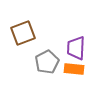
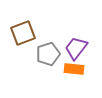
purple trapezoid: rotated 35 degrees clockwise
gray pentagon: moved 1 px right, 8 px up; rotated 10 degrees clockwise
